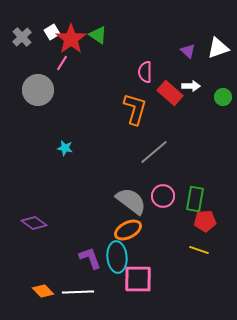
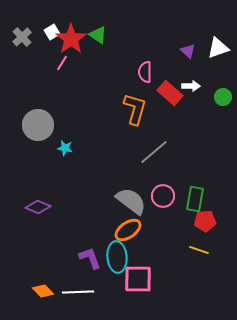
gray circle: moved 35 px down
purple diamond: moved 4 px right, 16 px up; rotated 15 degrees counterclockwise
orange ellipse: rotated 8 degrees counterclockwise
